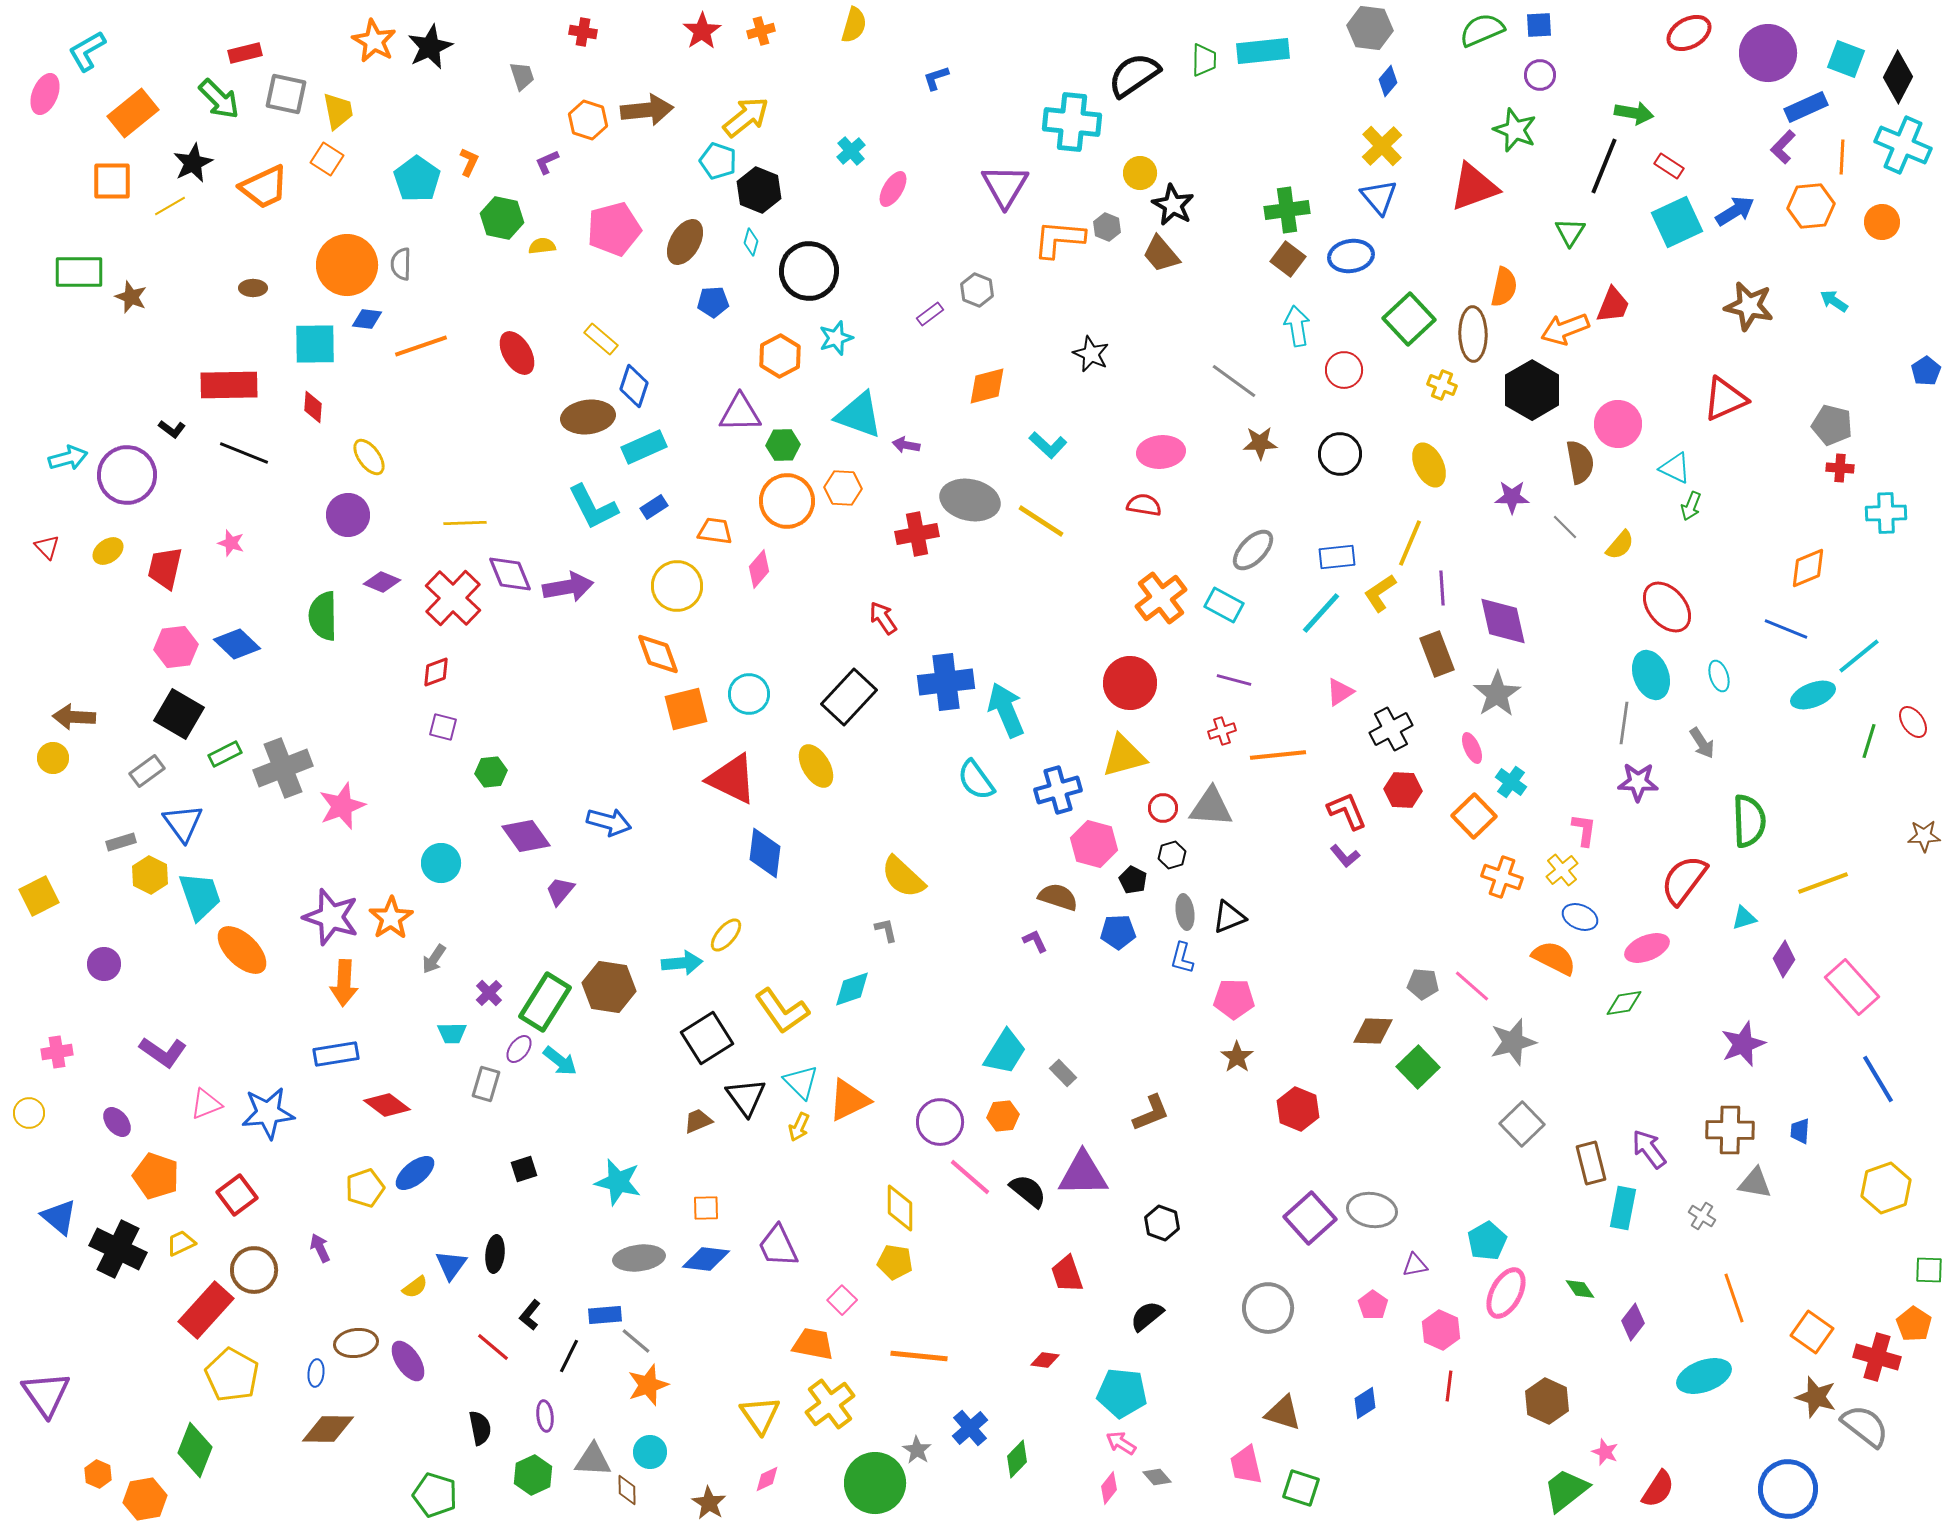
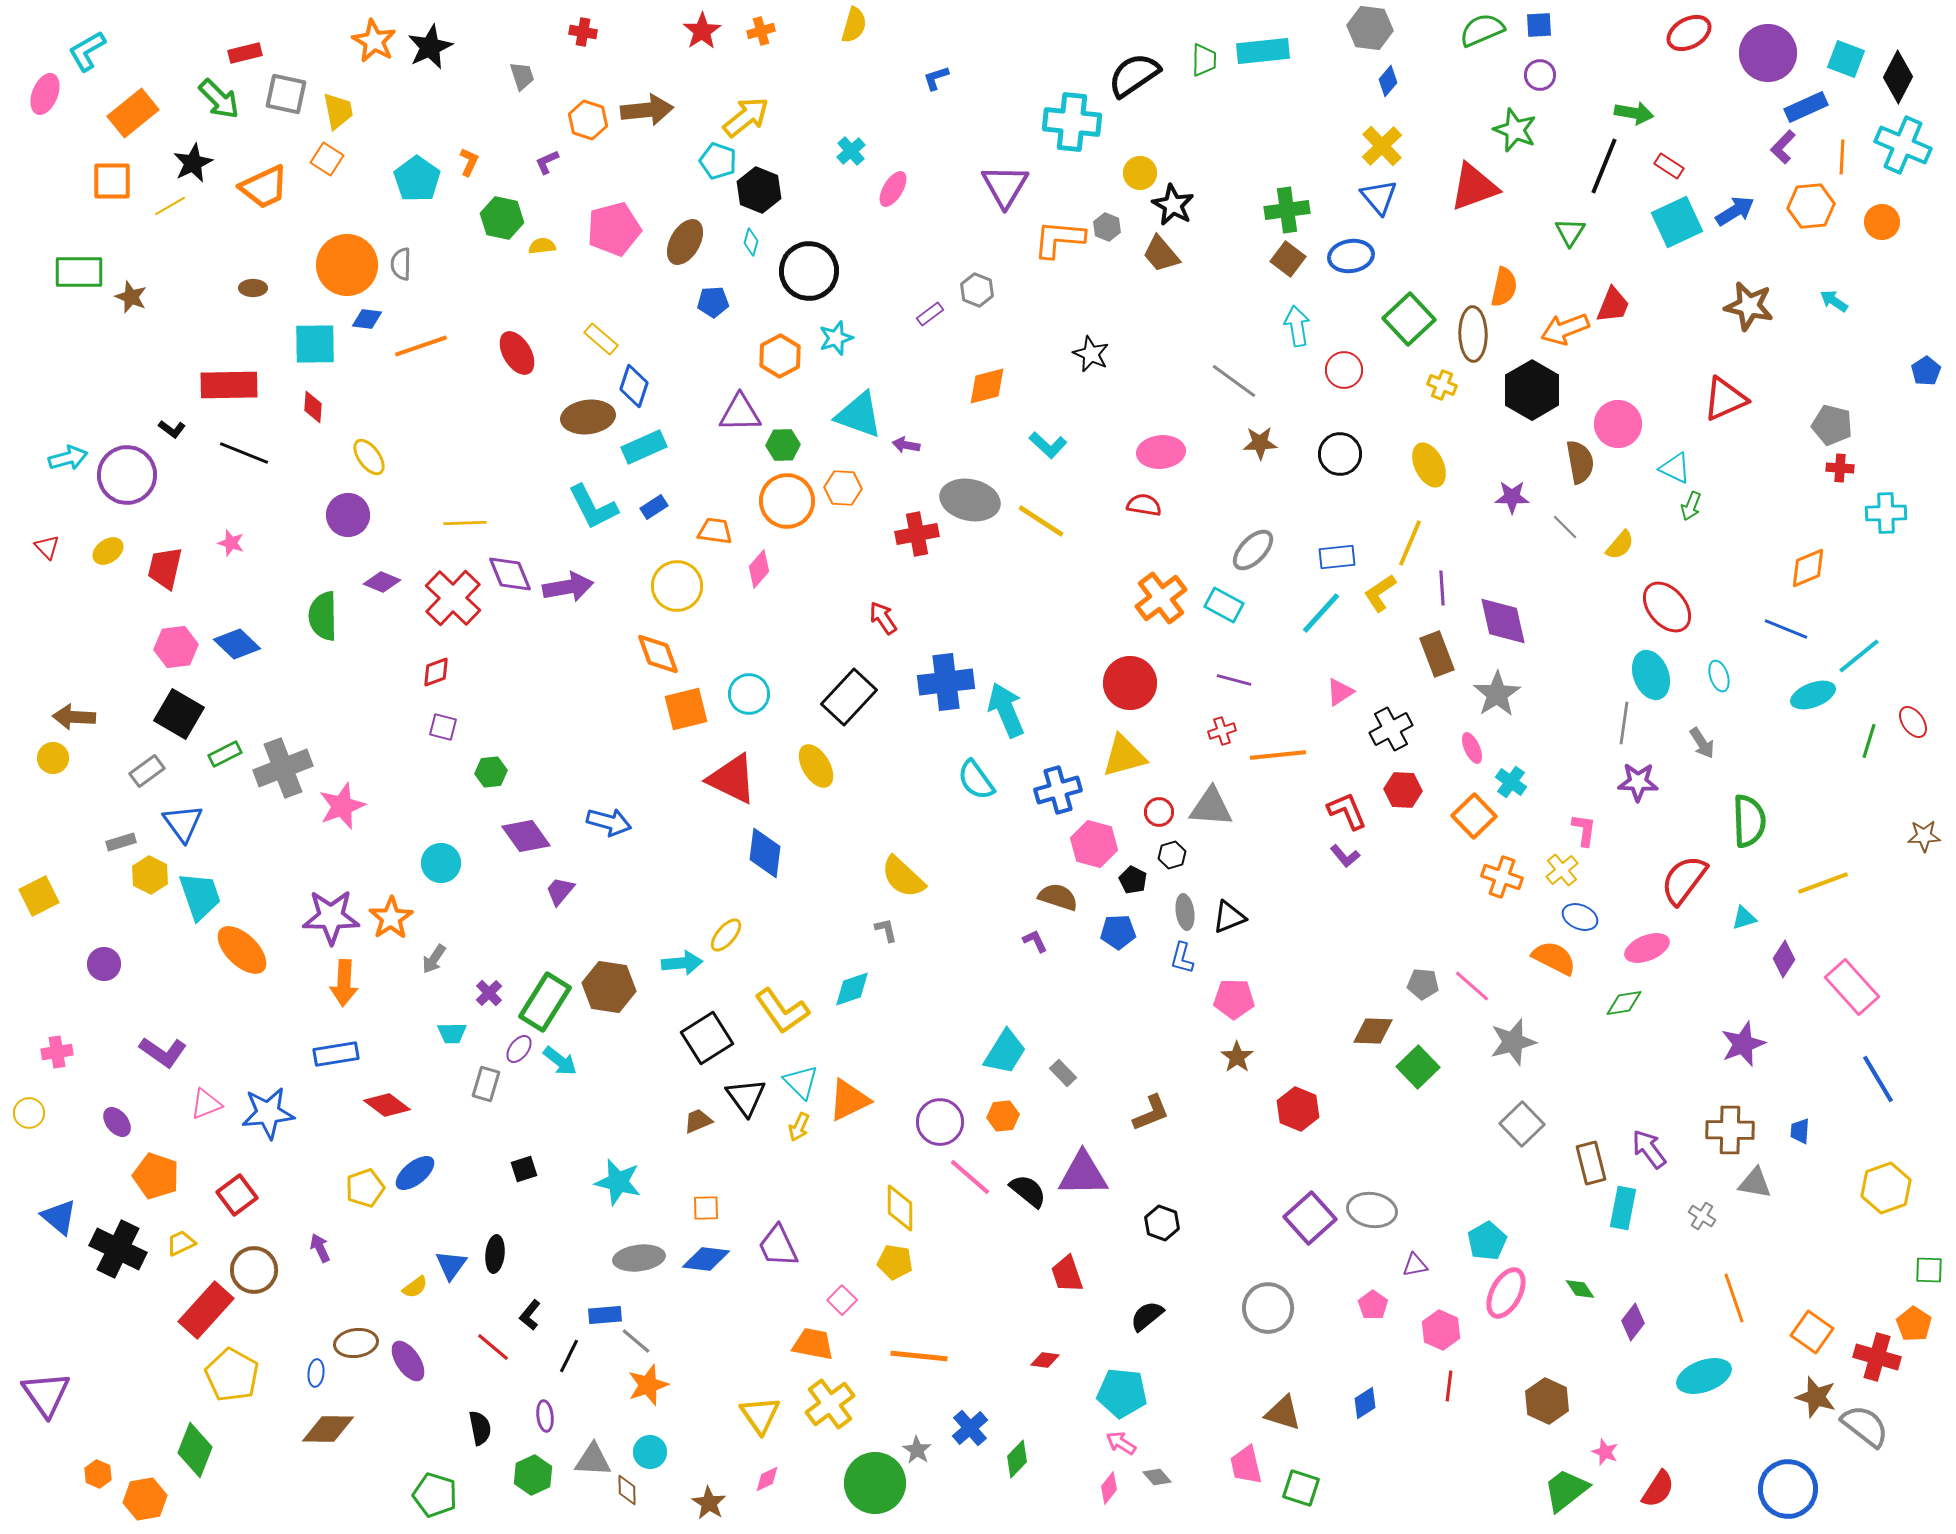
red circle at (1163, 808): moved 4 px left, 4 px down
purple star at (331, 917): rotated 18 degrees counterclockwise
